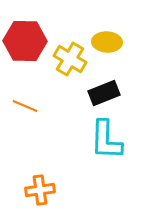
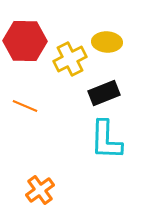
yellow cross: rotated 32 degrees clockwise
orange cross: rotated 28 degrees counterclockwise
